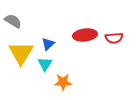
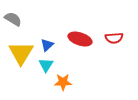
gray semicircle: moved 2 px up
red ellipse: moved 5 px left, 4 px down; rotated 25 degrees clockwise
blue triangle: moved 1 px left, 1 px down
cyan triangle: moved 1 px right, 1 px down
